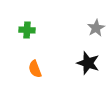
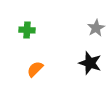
black star: moved 2 px right
orange semicircle: rotated 66 degrees clockwise
